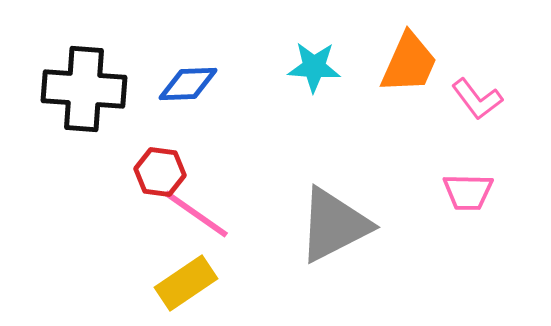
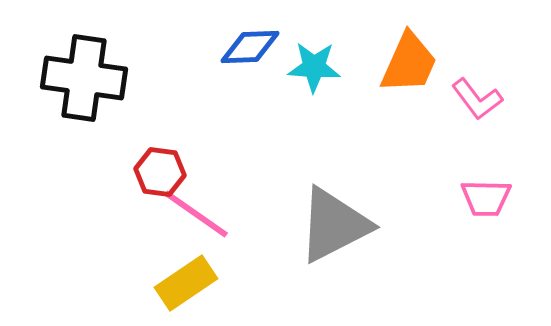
blue diamond: moved 62 px right, 37 px up
black cross: moved 11 px up; rotated 4 degrees clockwise
pink trapezoid: moved 18 px right, 6 px down
